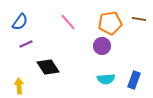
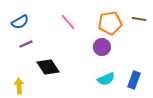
blue semicircle: rotated 24 degrees clockwise
purple circle: moved 1 px down
cyan semicircle: rotated 18 degrees counterclockwise
